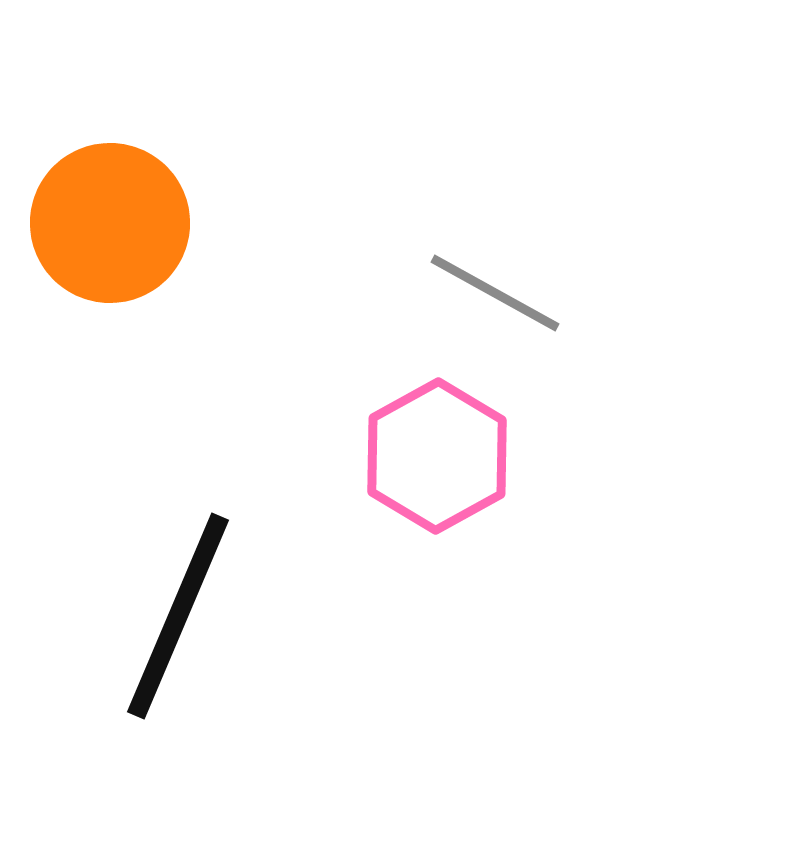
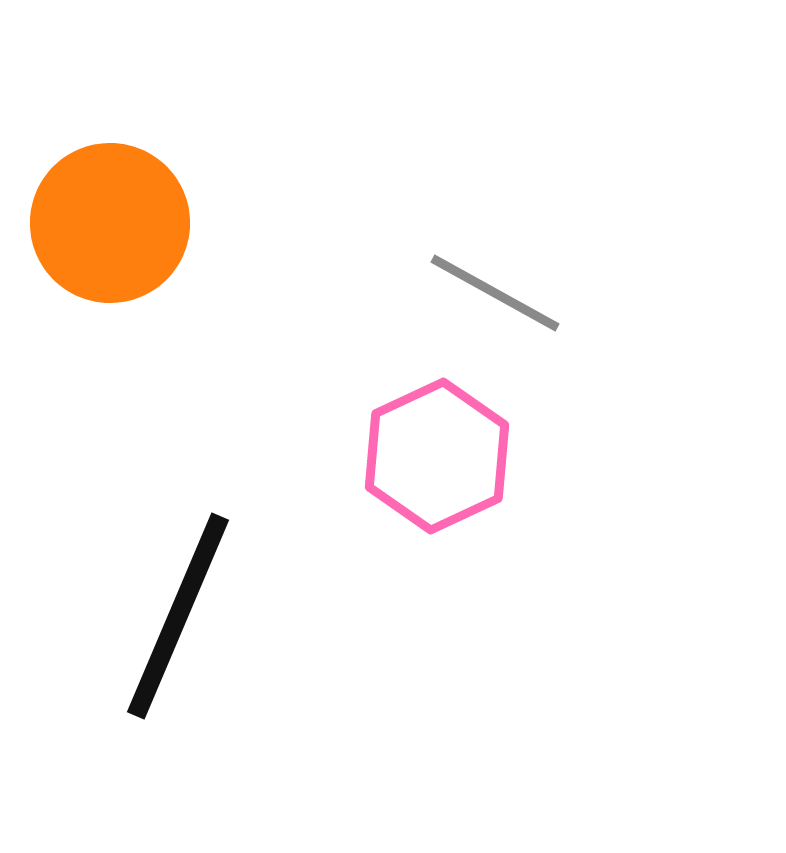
pink hexagon: rotated 4 degrees clockwise
